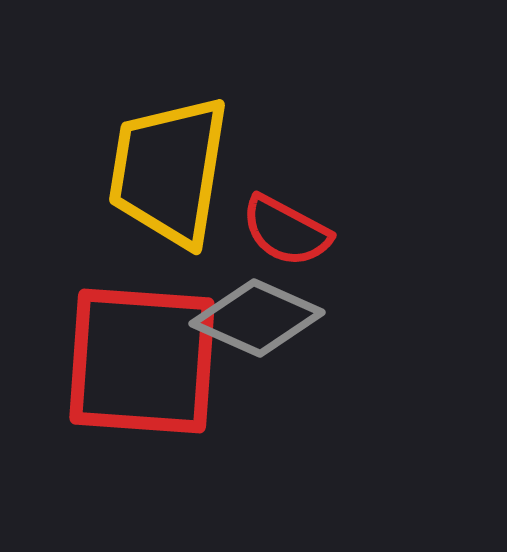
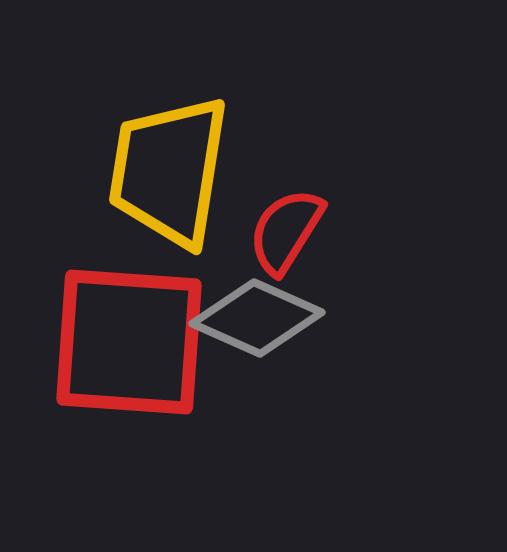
red semicircle: rotated 94 degrees clockwise
red square: moved 13 px left, 19 px up
